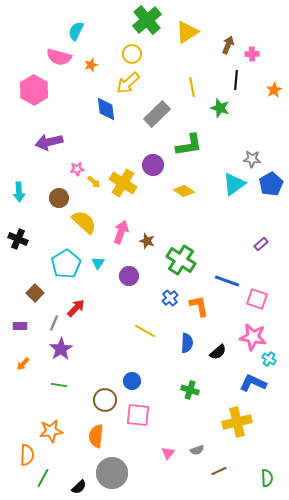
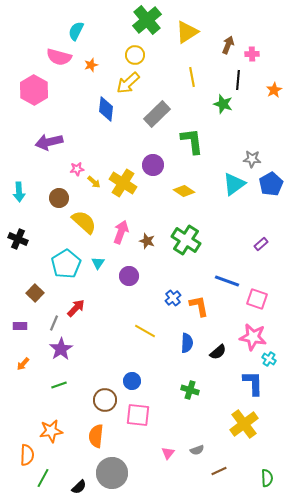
yellow circle at (132, 54): moved 3 px right, 1 px down
black line at (236, 80): moved 2 px right
yellow line at (192, 87): moved 10 px up
green star at (220, 108): moved 3 px right, 4 px up
blue diamond at (106, 109): rotated 15 degrees clockwise
green L-shape at (189, 145): moved 3 px right, 4 px up; rotated 88 degrees counterclockwise
green cross at (181, 260): moved 5 px right, 20 px up
blue cross at (170, 298): moved 3 px right
blue L-shape at (253, 383): rotated 64 degrees clockwise
green line at (59, 385): rotated 28 degrees counterclockwise
yellow cross at (237, 422): moved 7 px right, 2 px down; rotated 24 degrees counterclockwise
